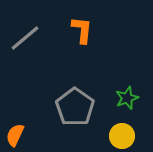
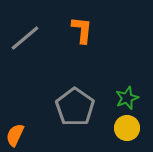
yellow circle: moved 5 px right, 8 px up
